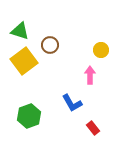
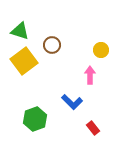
brown circle: moved 2 px right
blue L-shape: moved 1 px up; rotated 15 degrees counterclockwise
green hexagon: moved 6 px right, 3 px down
